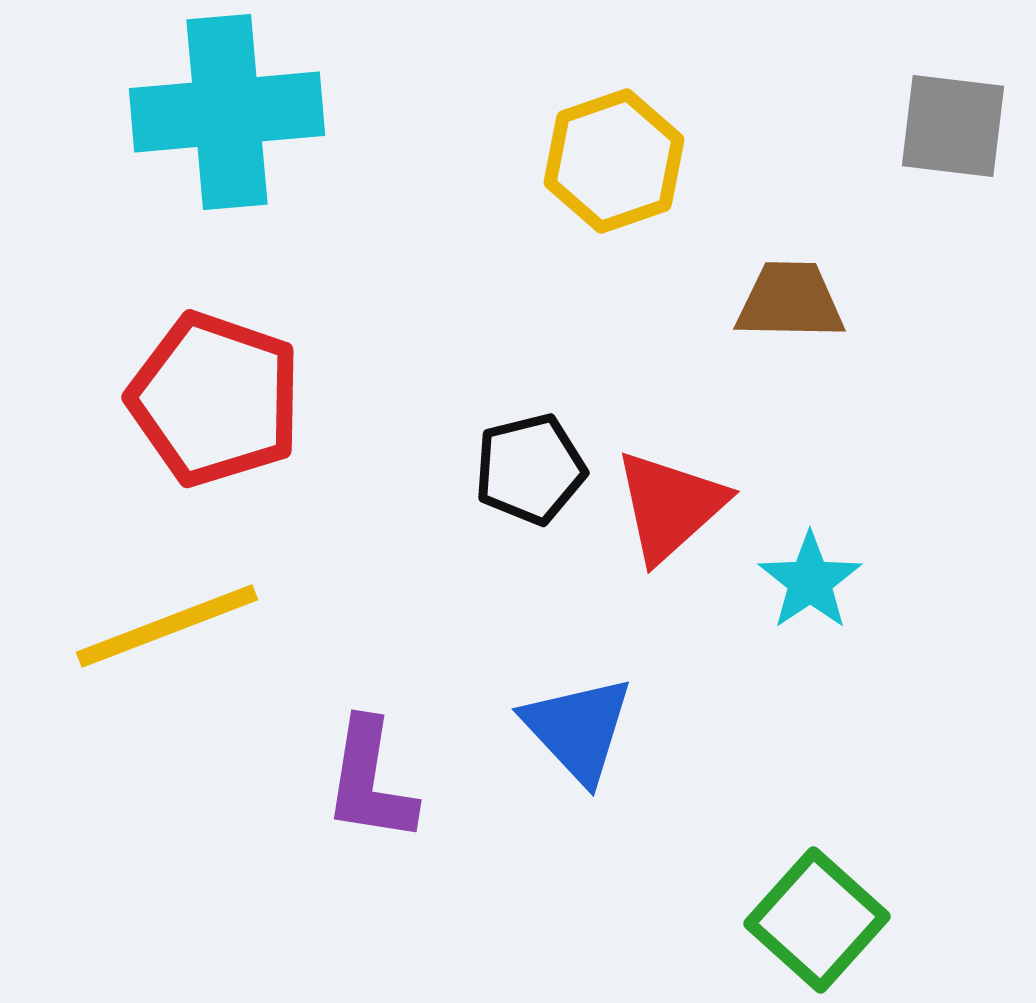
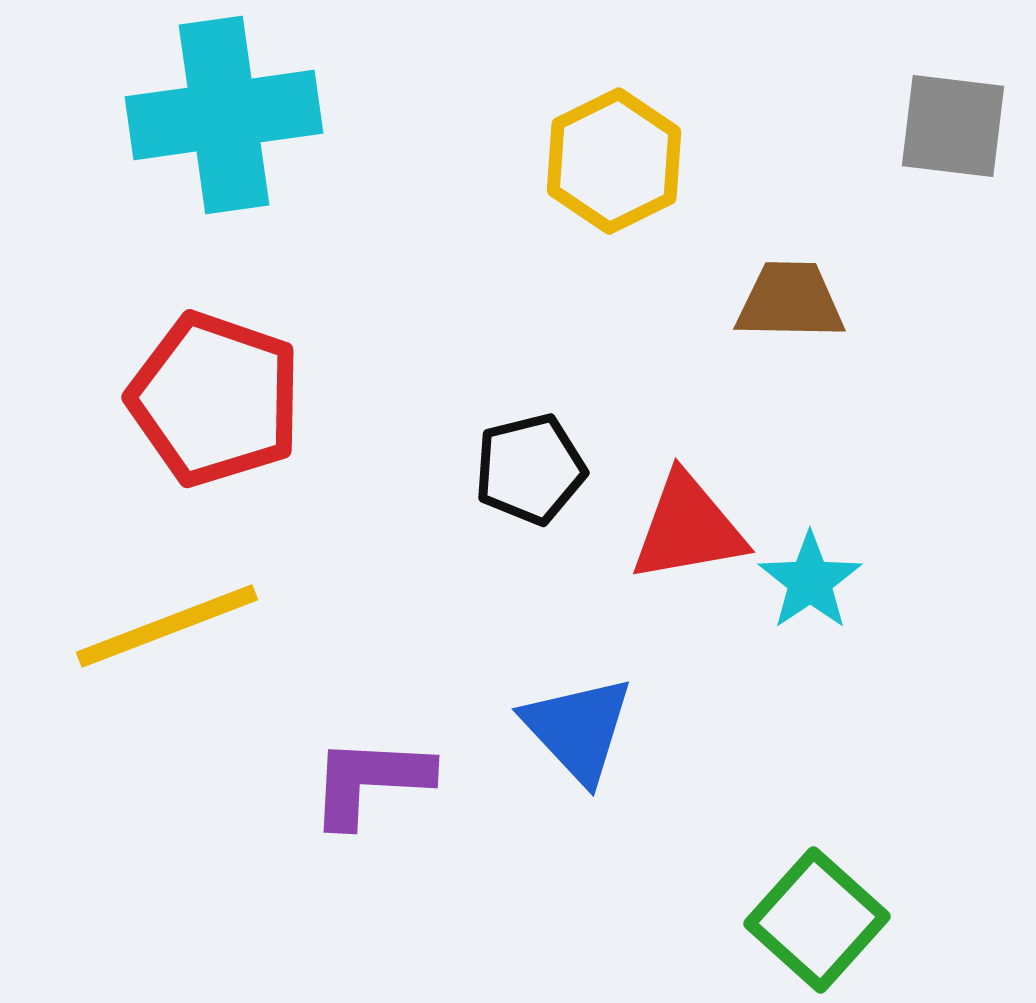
cyan cross: moved 3 px left, 3 px down; rotated 3 degrees counterclockwise
yellow hexagon: rotated 7 degrees counterclockwise
red triangle: moved 18 px right, 22 px down; rotated 32 degrees clockwise
purple L-shape: rotated 84 degrees clockwise
